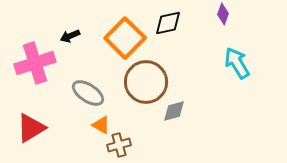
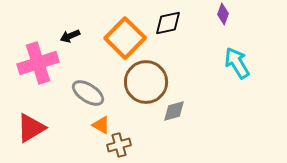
pink cross: moved 3 px right
